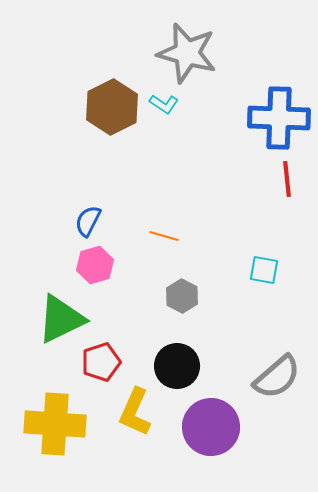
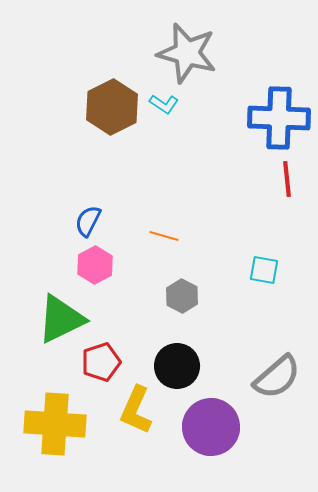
pink hexagon: rotated 12 degrees counterclockwise
yellow L-shape: moved 1 px right, 2 px up
